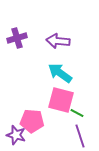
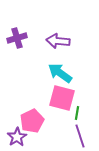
pink square: moved 1 px right, 2 px up
green line: rotated 72 degrees clockwise
pink pentagon: rotated 30 degrees counterclockwise
purple star: moved 1 px right, 2 px down; rotated 24 degrees clockwise
